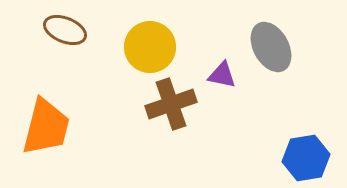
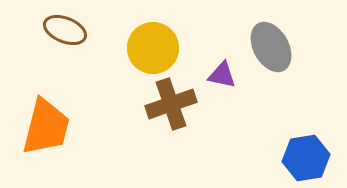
yellow circle: moved 3 px right, 1 px down
